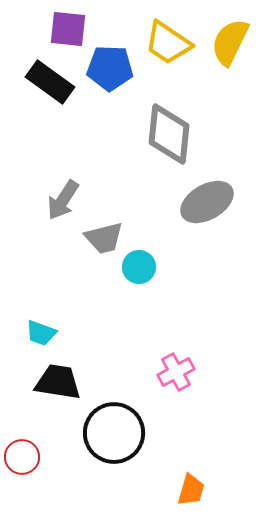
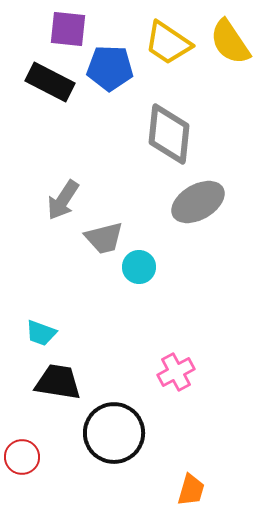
yellow semicircle: rotated 60 degrees counterclockwise
black rectangle: rotated 9 degrees counterclockwise
gray ellipse: moved 9 px left
